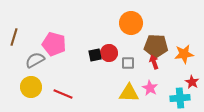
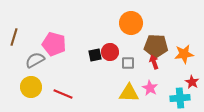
red circle: moved 1 px right, 1 px up
